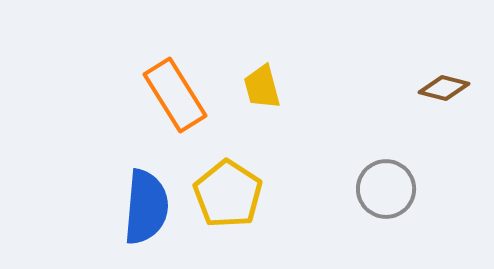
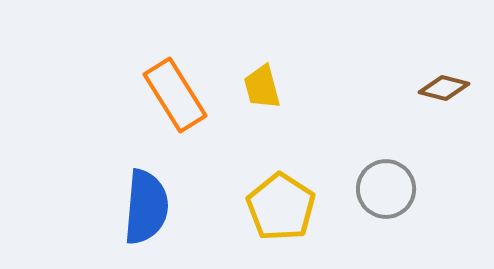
yellow pentagon: moved 53 px right, 13 px down
